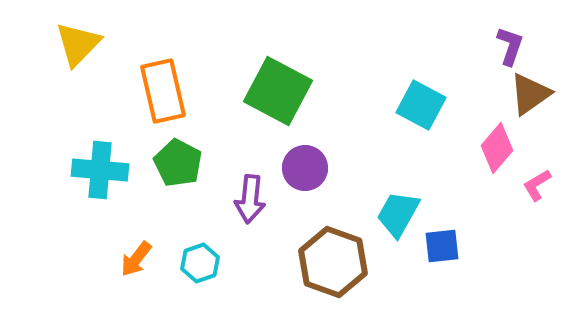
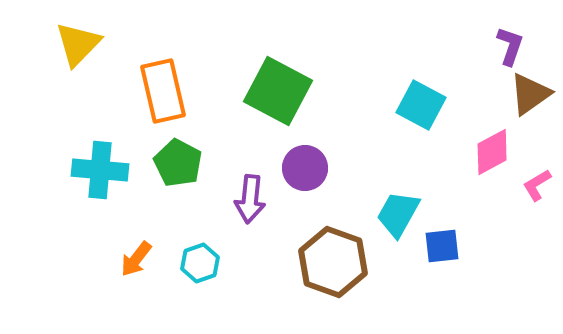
pink diamond: moved 5 px left, 4 px down; rotated 21 degrees clockwise
